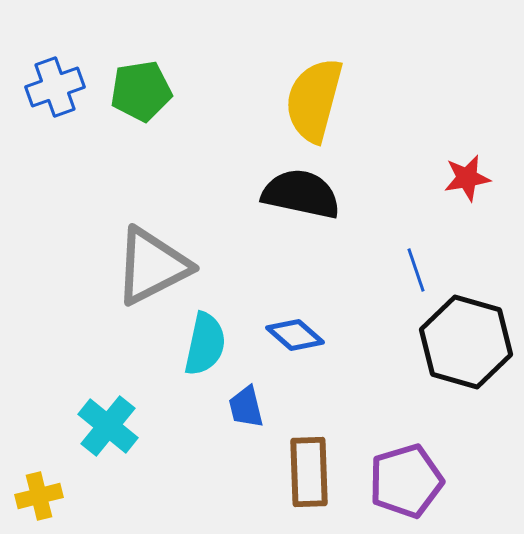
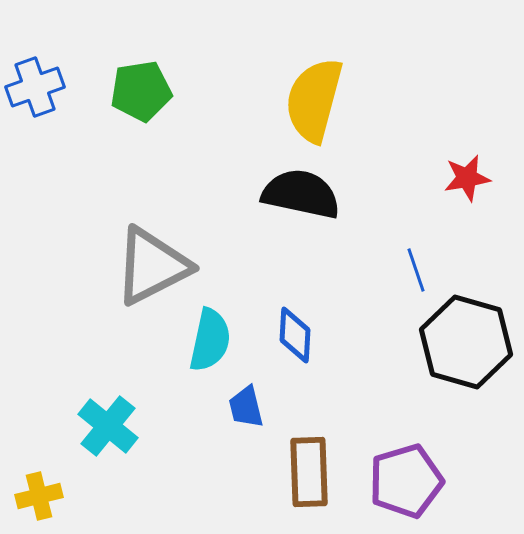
blue cross: moved 20 px left
blue diamond: rotated 52 degrees clockwise
cyan semicircle: moved 5 px right, 4 px up
